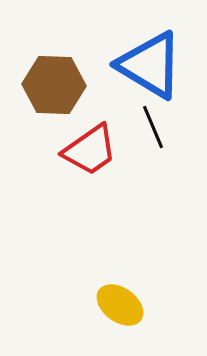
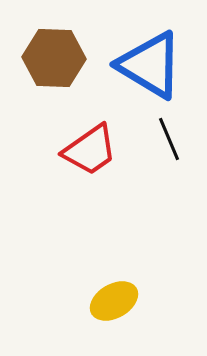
brown hexagon: moved 27 px up
black line: moved 16 px right, 12 px down
yellow ellipse: moved 6 px left, 4 px up; rotated 66 degrees counterclockwise
